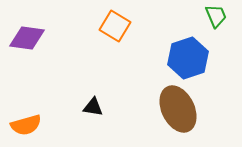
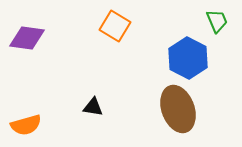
green trapezoid: moved 1 px right, 5 px down
blue hexagon: rotated 15 degrees counterclockwise
brown ellipse: rotated 6 degrees clockwise
